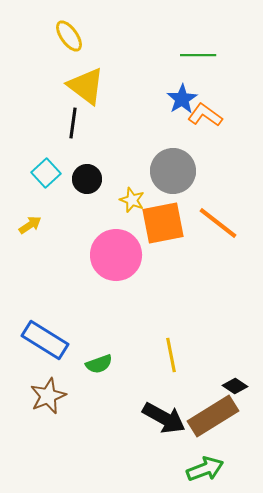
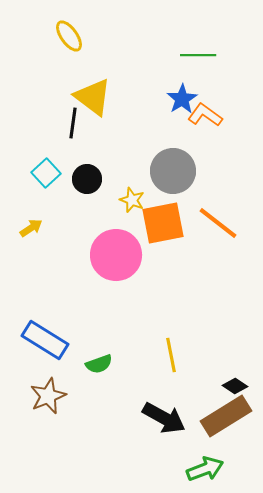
yellow triangle: moved 7 px right, 11 px down
yellow arrow: moved 1 px right, 3 px down
brown rectangle: moved 13 px right
